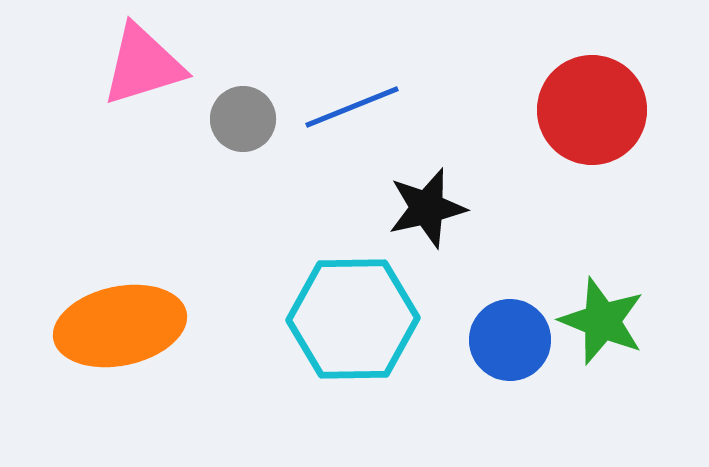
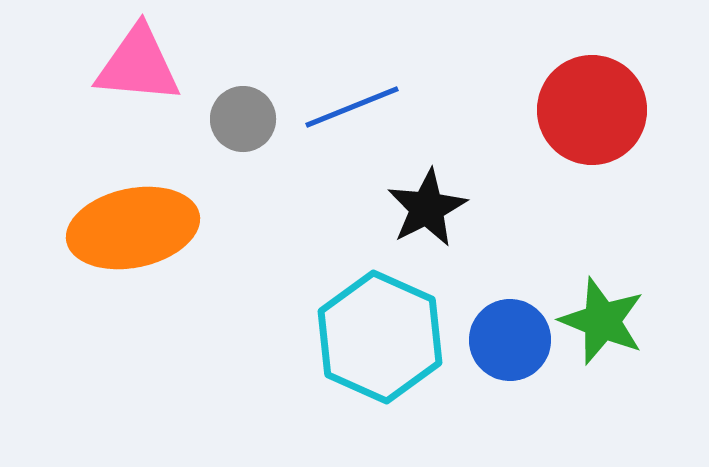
pink triangle: moved 5 px left; rotated 22 degrees clockwise
black star: rotated 14 degrees counterclockwise
cyan hexagon: moved 27 px right, 18 px down; rotated 25 degrees clockwise
orange ellipse: moved 13 px right, 98 px up
